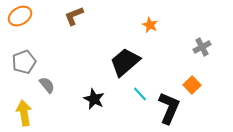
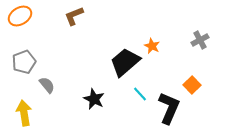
orange star: moved 2 px right, 21 px down
gray cross: moved 2 px left, 7 px up
